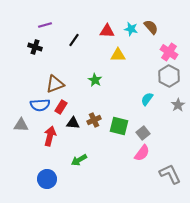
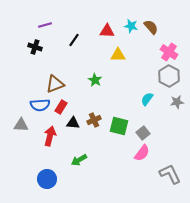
cyan star: moved 3 px up
gray star: moved 1 px left, 3 px up; rotated 24 degrees clockwise
